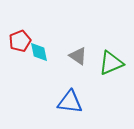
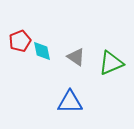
cyan diamond: moved 3 px right, 1 px up
gray triangle: moved 2 px left, 1 px down
blue triangle: rotated 8 degrees counterclockwise
